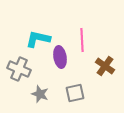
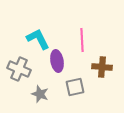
cyan L-shape: rotated 50 degrees clockwise
purple ellipse: moved 3 px left, 4 px down
brown cross: moved 3 px left, 1 px down; rotated 30 degrees counterclockwise
gray square: moved 6 px up
